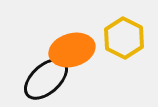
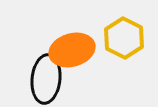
black ellipse: rotated 42 degrees counterclockwise
